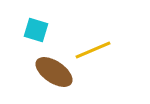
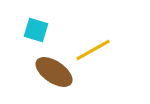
yellow line: rotated 6 degrees counterclockwise
